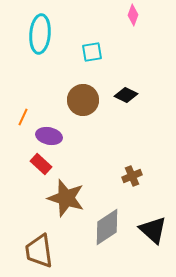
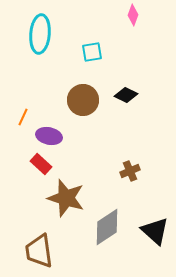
brown cross: moved 2 px left, 5 px up
black triangle: moved 2 px right, 1 px down
